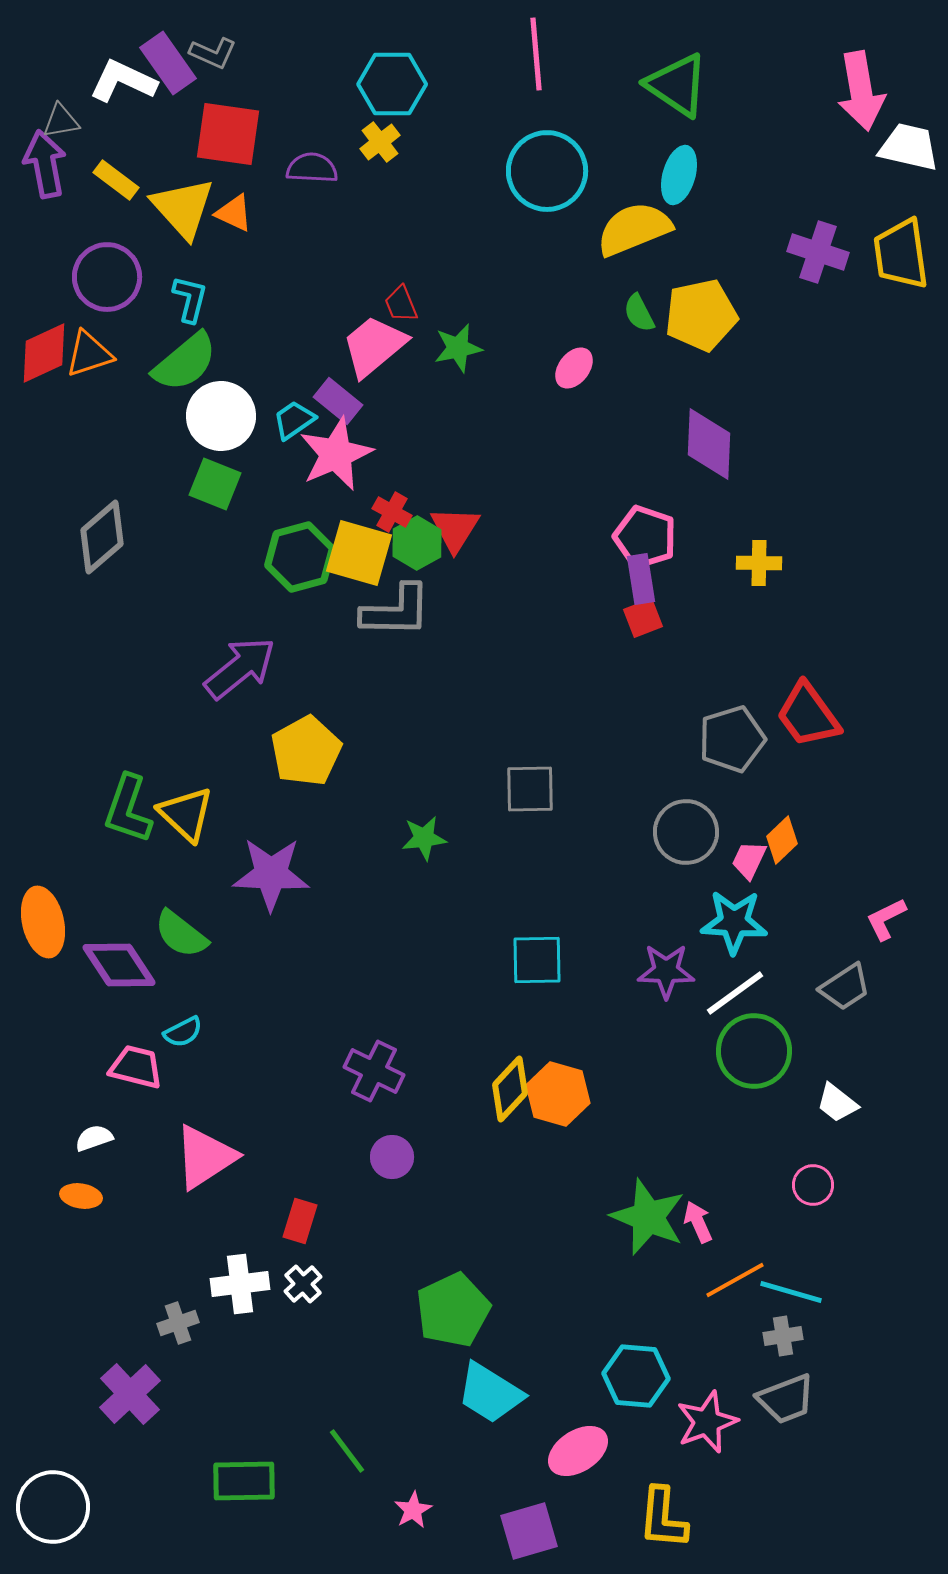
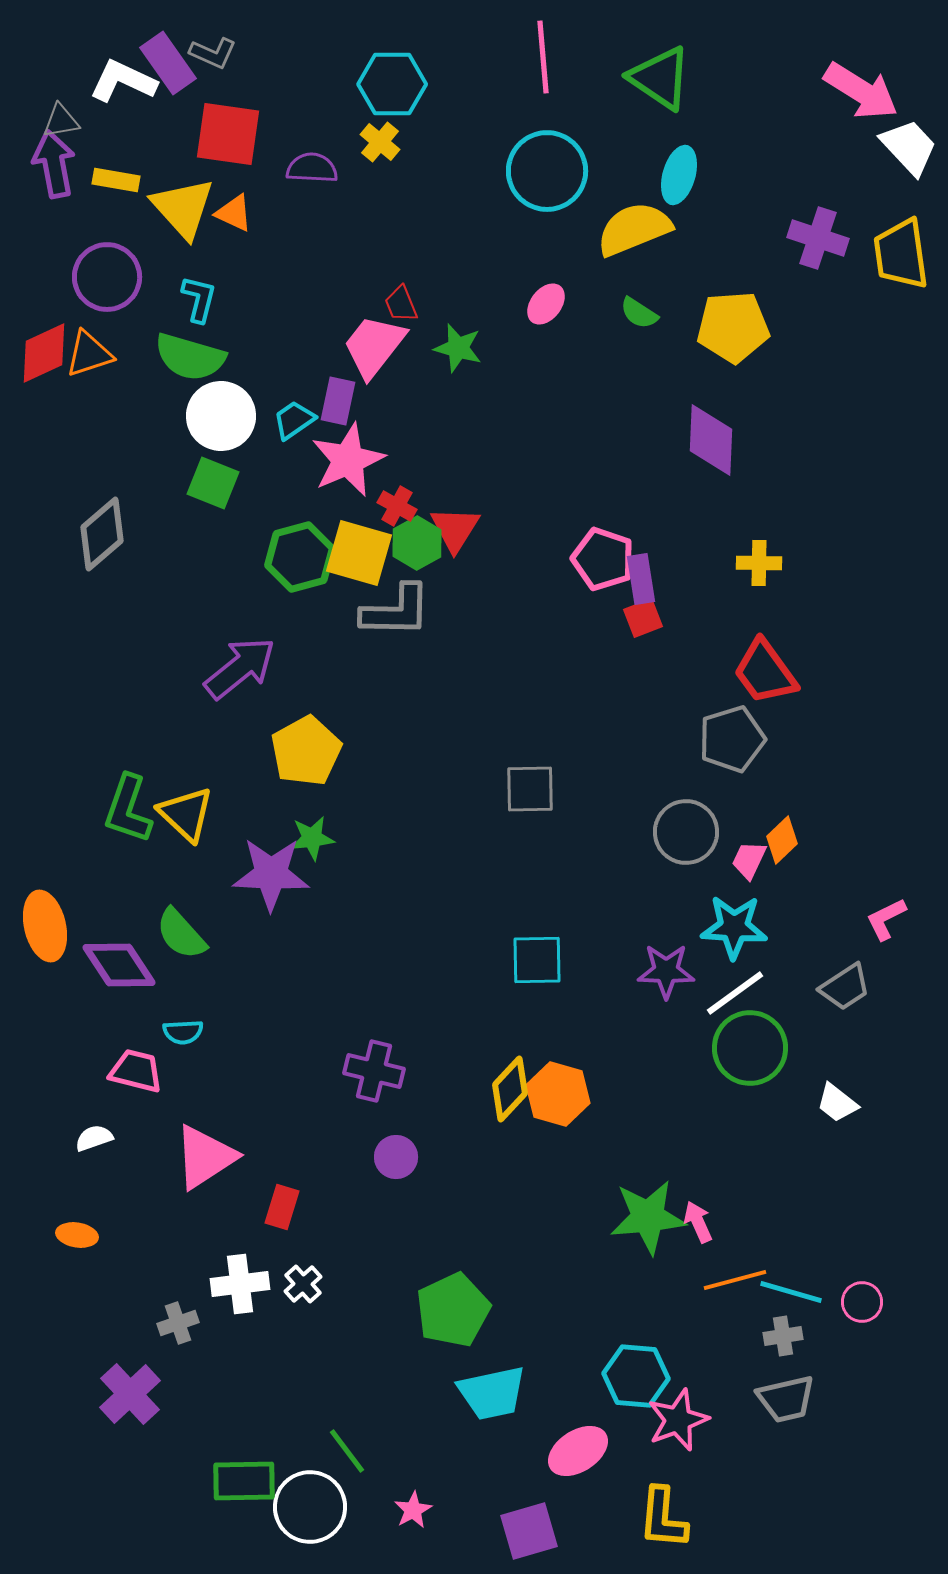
pink line at (536, 54): moved 7 px right, 3 px down
green triangle at (677, 85): moved 17 px left, 7 px up
pink arrow at (861, 91): rotated 48 degrees counterclockwise
yellow cross at (380, 142): rotated 12 degrees counterclockwise
white trapezoid at (909, 147): rotated 34 degrees clockwise
purple arrow at (45, 164): moved 9 px right
yellow rectangle at (116, 180): rotated 27 degrees counterclockwise
purple cross at (818, 252): moved 14 px up
cyan L-shape at (190, 299): moved 9 px right
green semicircle at (639, 313): rotated 30 degrees counterclockwise
yellow pentagon at (701, 315): moved 32 px right, 12 px down; rotated 8 degrees clockwise
pink trapezoid at (374, 346): rotated 12 degrees counterclockwise
green star at (458, 348): rotated 27 degrees clockwise
green semicircle at (185, 362): moved 5 px right, 5 px up; rotated 56 degrees clockwise
pink ellipse at (574, 368): moved 28 px left, 64 px up
purple rectangle at (338, 401): rotated 63 degrees clockwise
purple diamond at (709, 444): moved 2 px right, 4 px up
pink star at (336, 454): moved 12 px right, 6 px down
green square at (215, 484): moved 2 px left, 1 px up
red cross at (392, 512): moved 5 px right, 6 px up
gray diamond at (102, 537): moved 3 px up
pink pentagon at (645, 537): moved 42 px left, 22 px down
red trapezoid at (808, 715): moved 43 px left, 43 px up
green star at (424, 838): moved 112 px left
orange ellipse at (43, 922): moved 2 px right, 4 px down
cyan star at (734, 922): moved 5 px down
green semicircle at (181, 934): rotated 10 degrees clockwise
cyan semicircle at (183, 1032): rotated 24 degrees clockwise
green circle at (754, 1051): moved 4 px left, 3 px up
pink trapezoid at (136, 1067): moved 4 px down
purple cross at (374, 1071): rotated 12 degrees counterclockwise
purple circle at (392, 1157): moved 4 px right
pink circle at (813, 1185): moved 49 px right, 117 px down
orange ellipse at (81, 1196): moved 4 px left, 39 px down
green star at (648, 1217): rotated 28 degrees counterclockwise
red rectangle at (300, 1221): moved 18 px left, 14 px up
orange line at (735, 1280): rotated 14 degrees clockwise
cyan trapezoid at (490, 1393): moved 2 px right; rotated 44 degrees counterclockwise
gray trapezoid at (786, 1399): rotated 8 degrees clockwise
pink star at (707, 1422): moved 29 px left, 2 px up
white circle at (53, 1507): moved 257 px right
